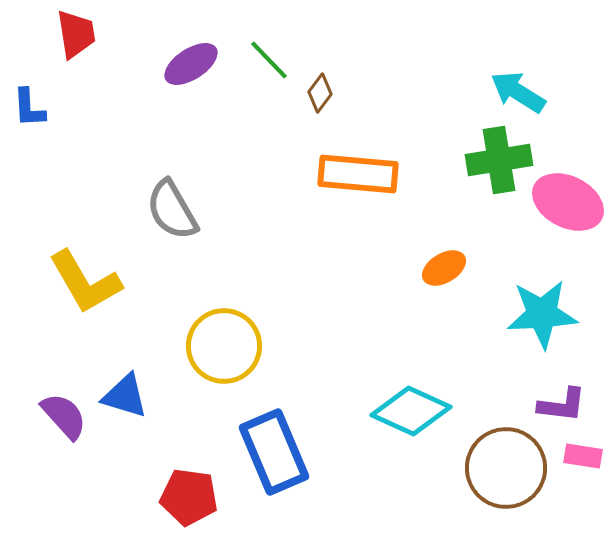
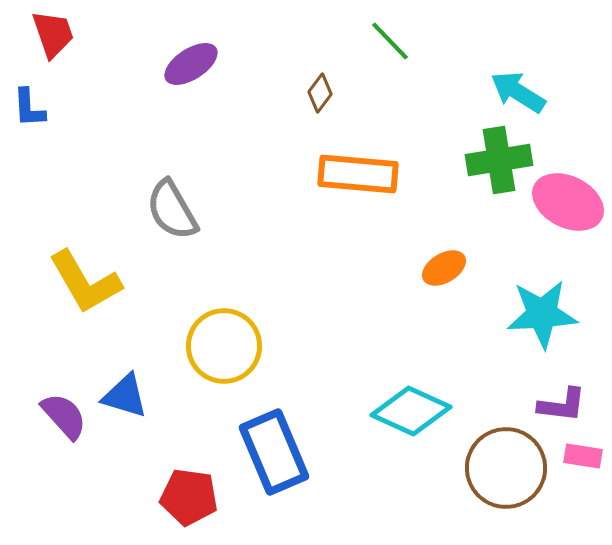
red trapezoid: moved 23 px left; rotated 10 degrees counterclockwise
green line: moved 121 px right, 19 px up
